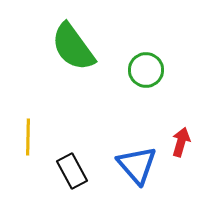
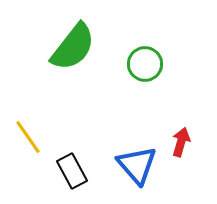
green semicircle: rotated 106 degrees counterclockwise
green circle: moved 1 px left, 6 px up
yellow line: rotated 36 degrees counterclockwise
